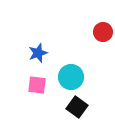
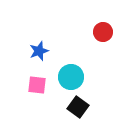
blue star: moved 1 px right, 2 px up
black square: moved 1 px right
